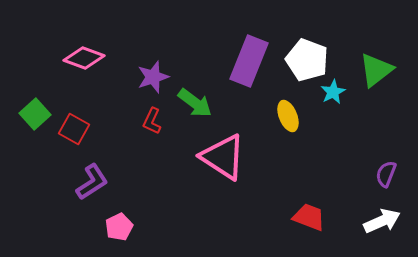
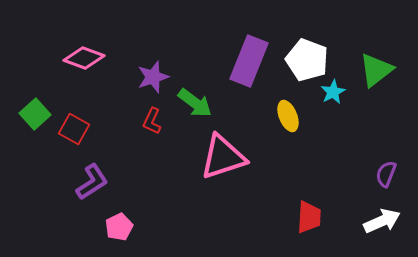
pink triangle: rotated 51 degrees counterclockwise
red trapezoid: rotated 72 degrees clockwise
